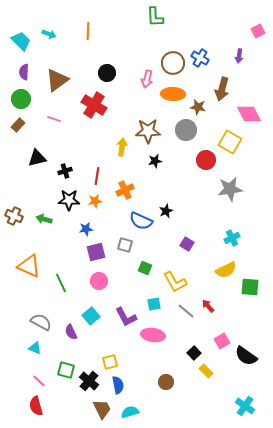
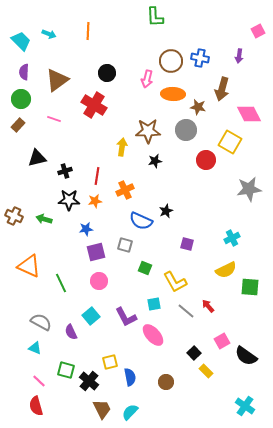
blue cross at (200, 58): rotated 18 degrees counterclockwise
brown circle at (173, 63): moved 2 px left, 2 px up
gray star at (230, 189): moved 19 px right
purple square at (187, 244): rotated 16 degrees counterclockwise
pink ellipse at (153, 335): rotated 40 degrees clockwise
blue semicircle at (118, 385): moved 12 px right, 8 px up
cyan semicircle at (130, 412): rotated 30 degrees counterclockwise
